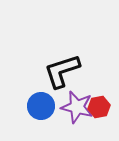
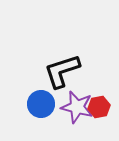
blue circle: moved 2 px up
